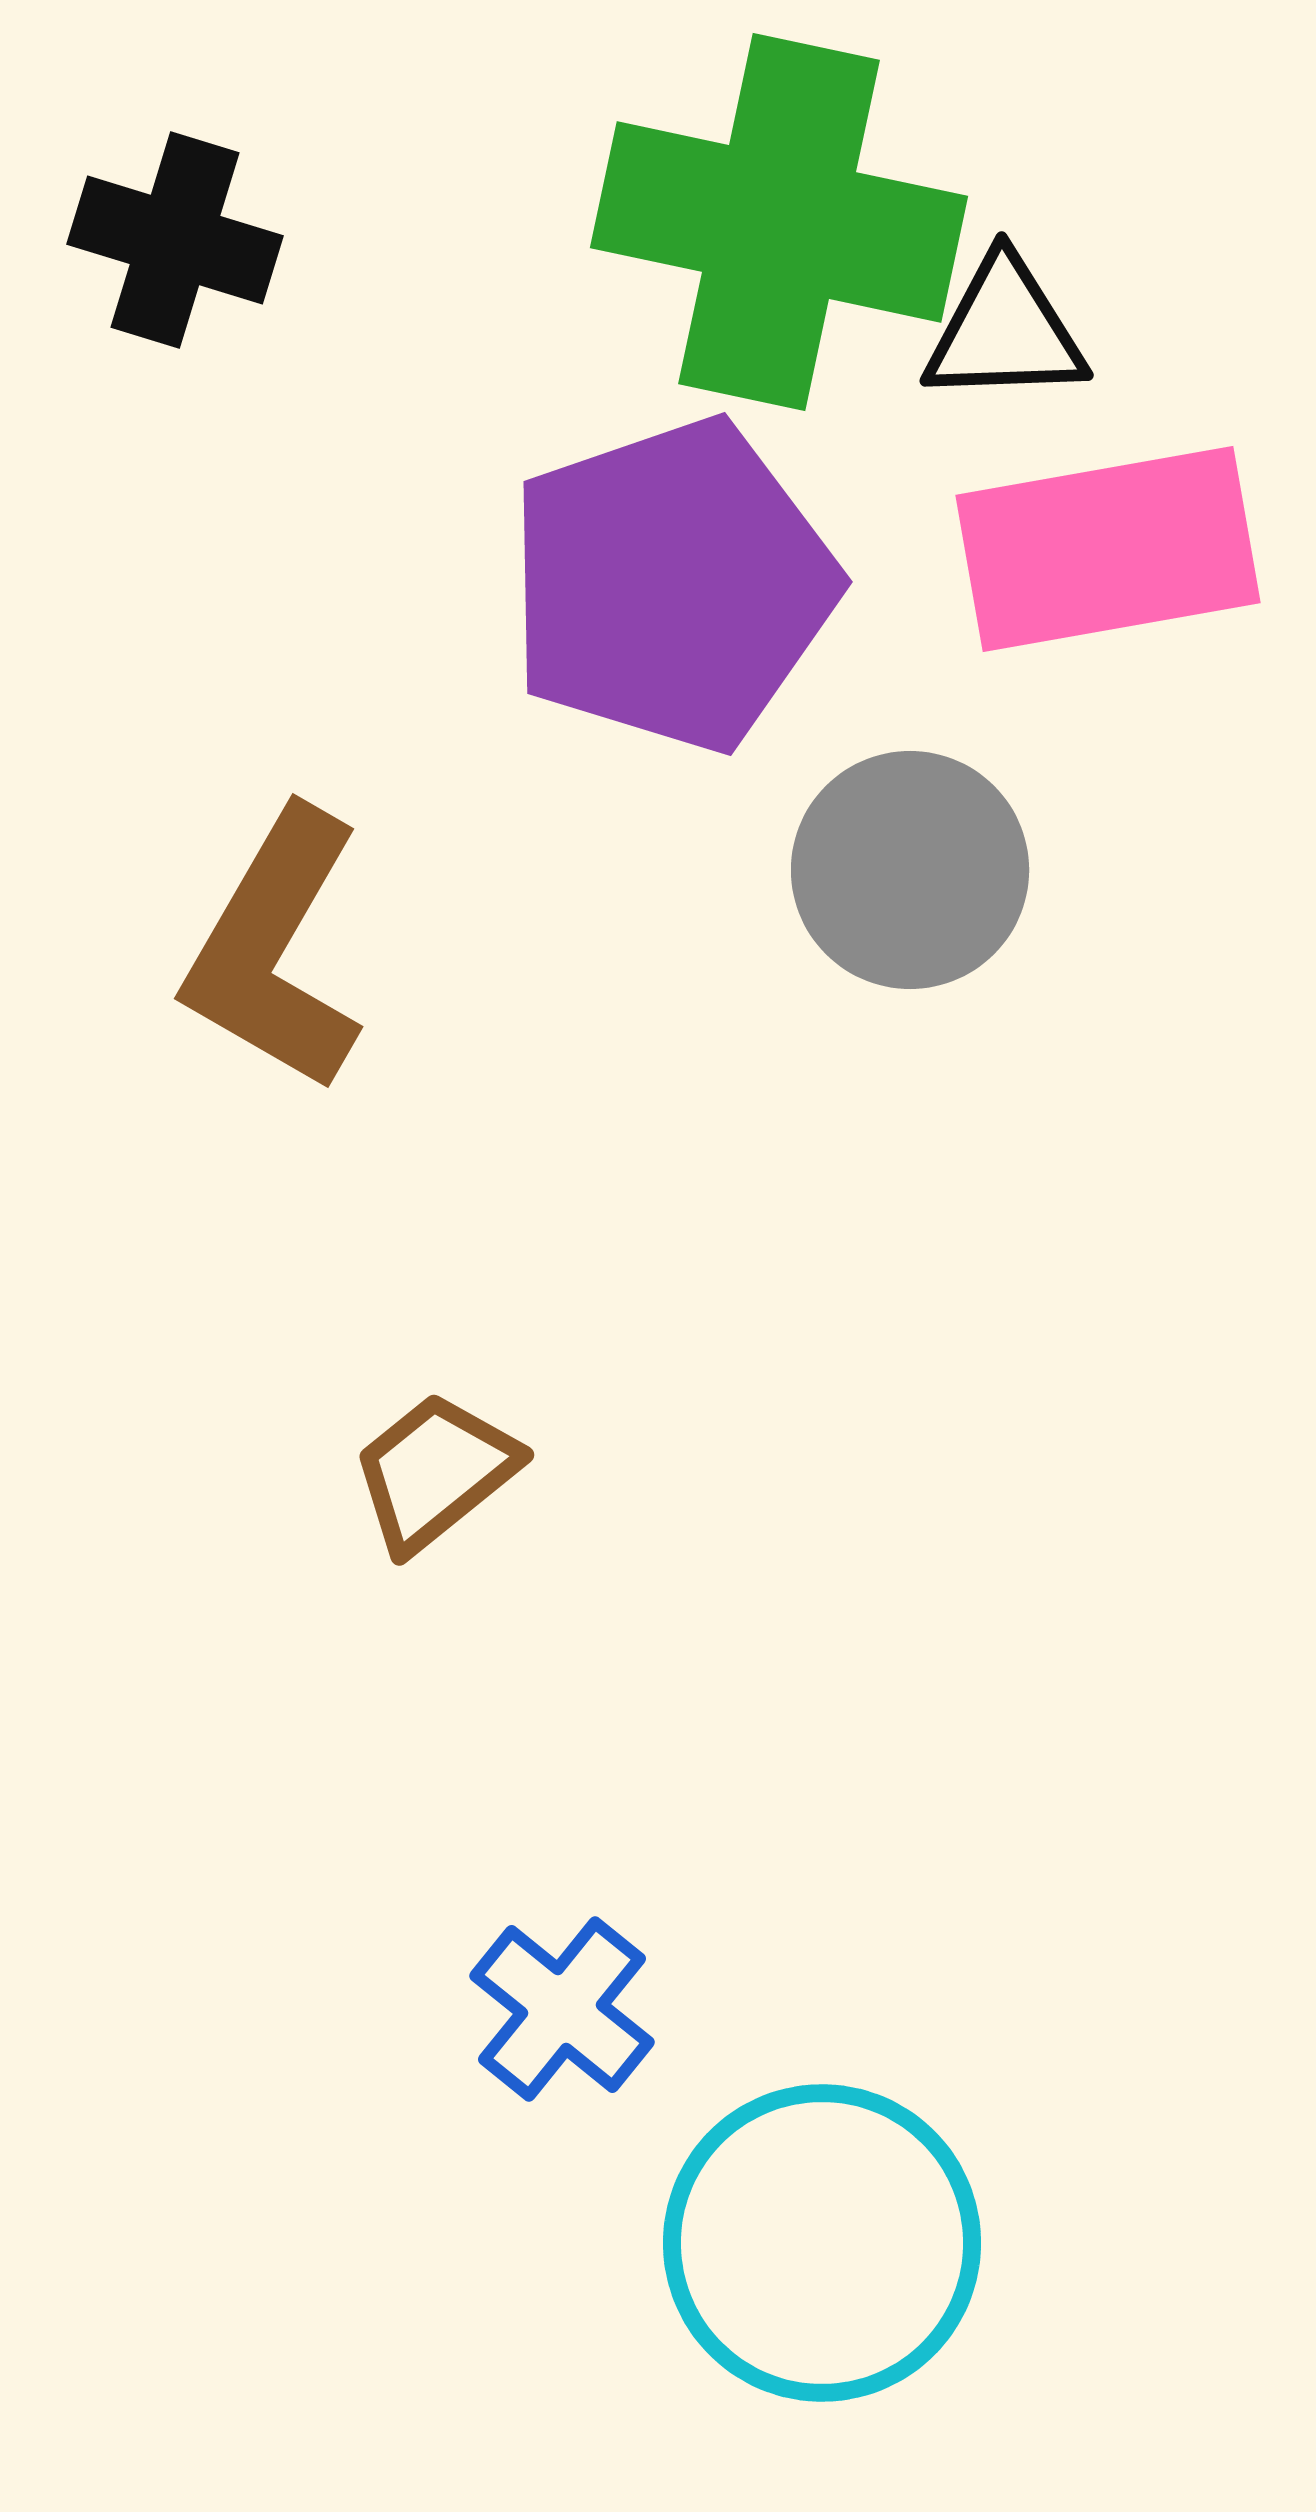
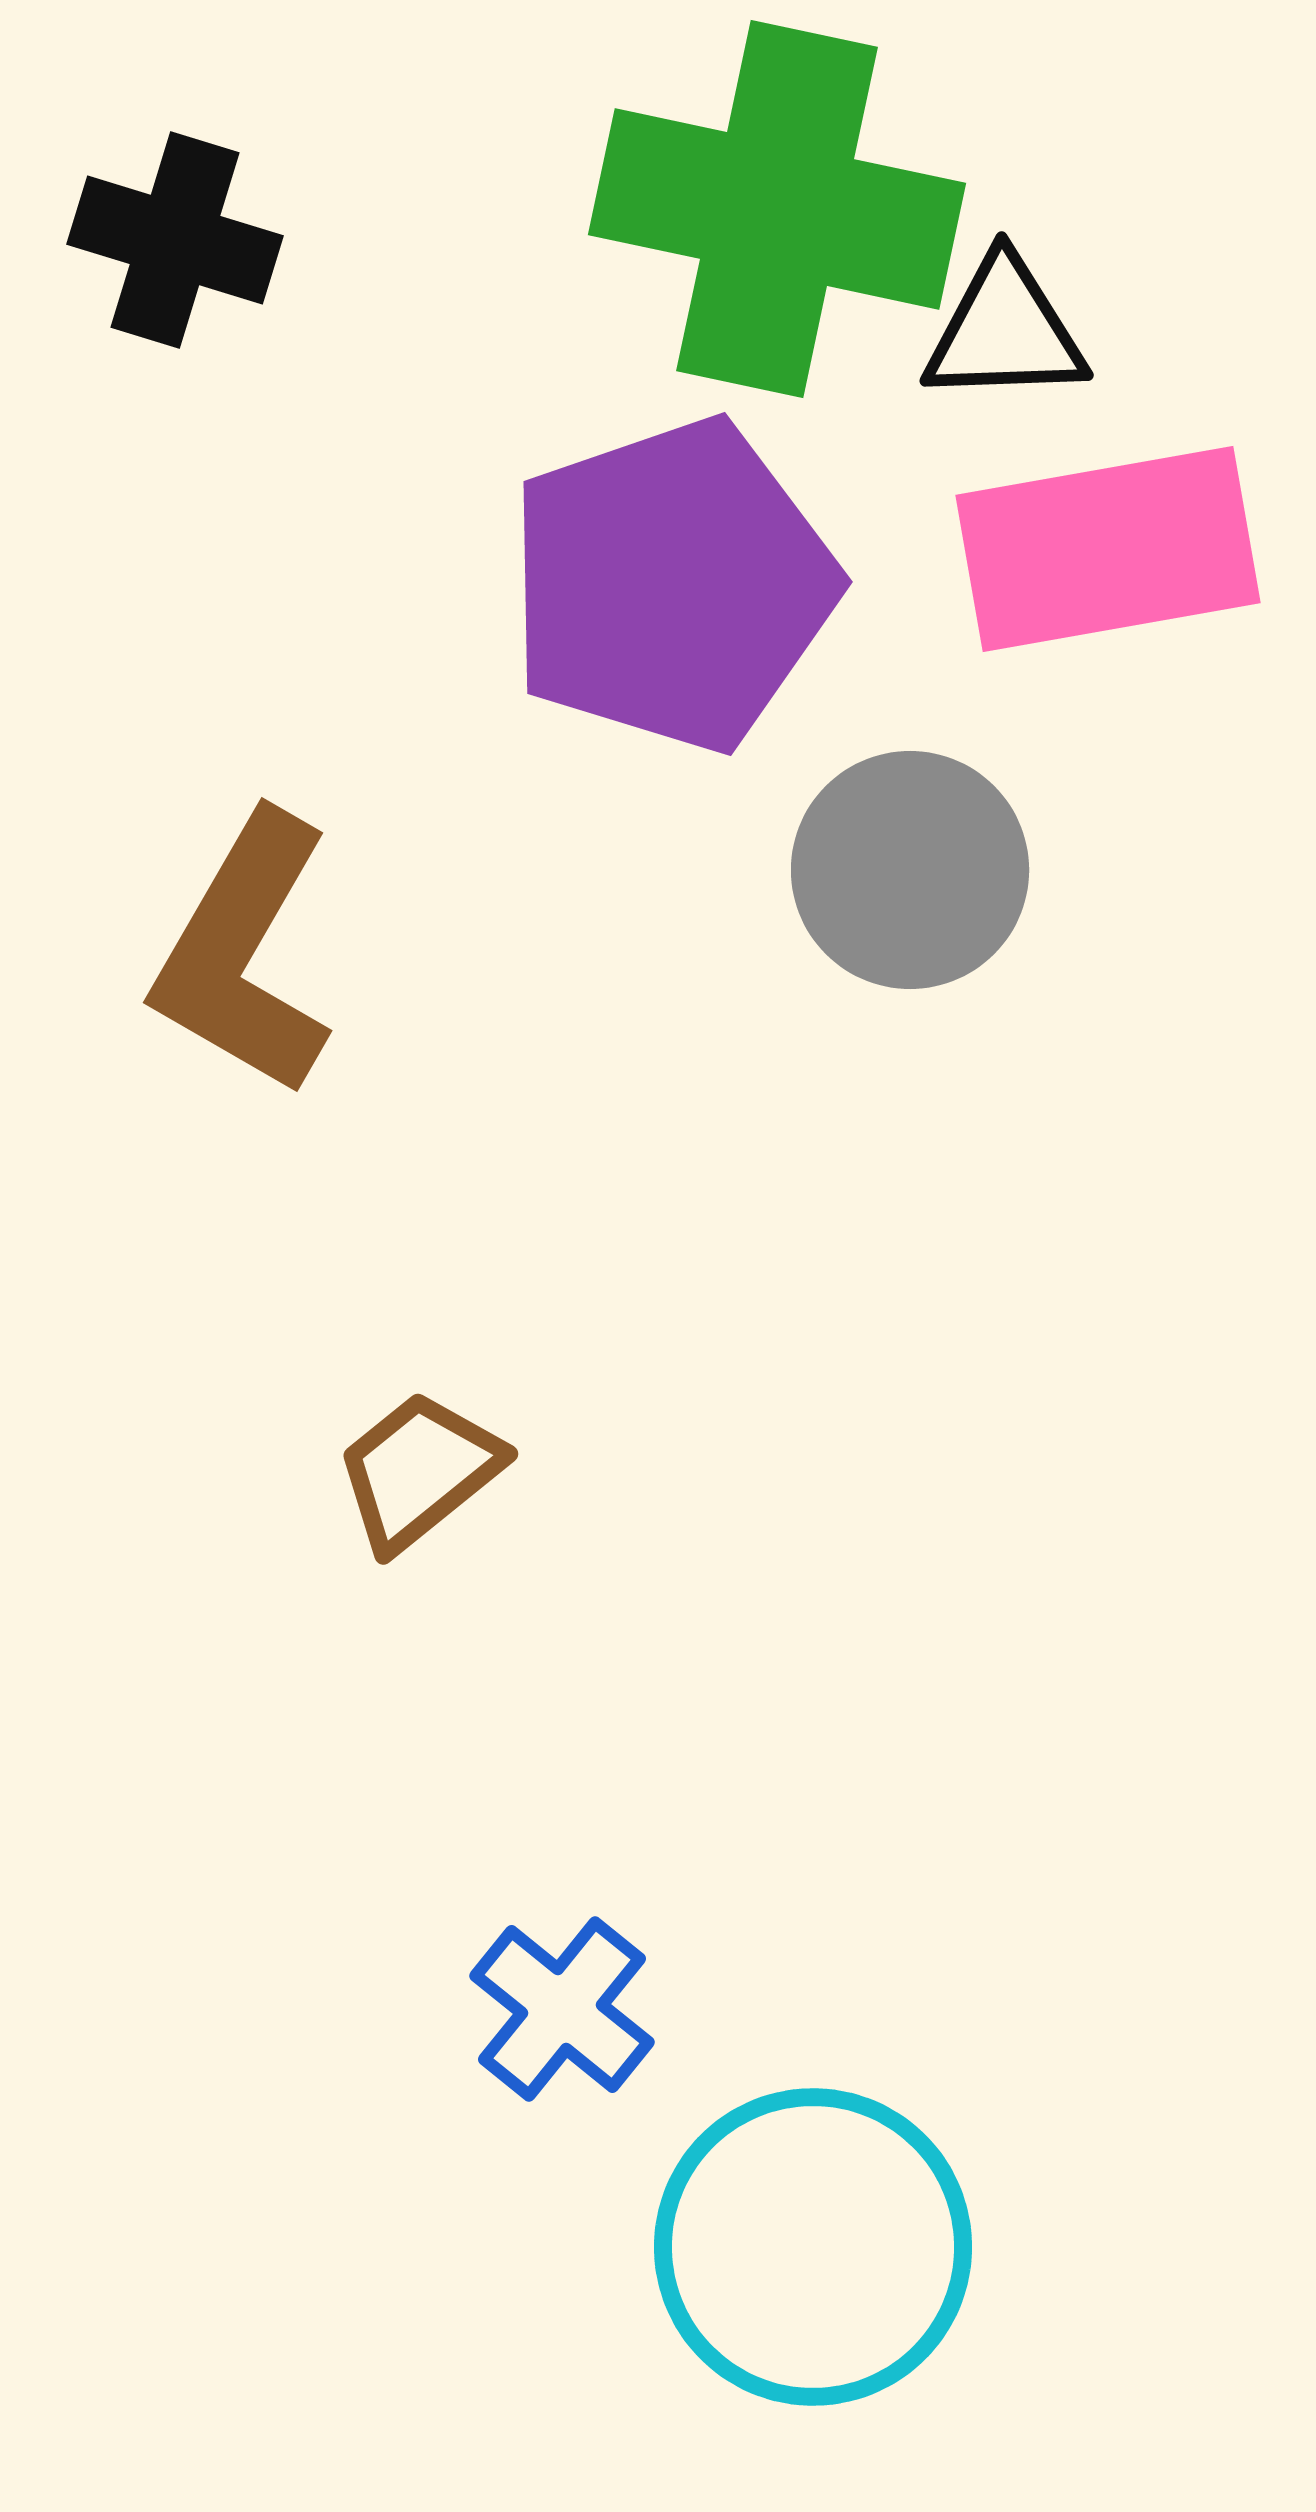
green cross: moved 2 px left, 13 px up
brown L-shape: moved 31 px left, 4 px down
brown trapezoid: moved 16 px left, 1 px up
cyan circle: moved 9 px left, 4 px down
